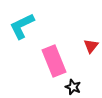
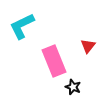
red triangle: moved 3 px left
